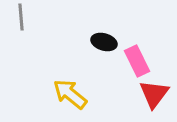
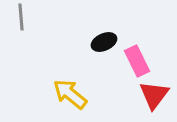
black ellipse: rotated 40 degrees counterclockwise
red triangle: moved 1 px down
